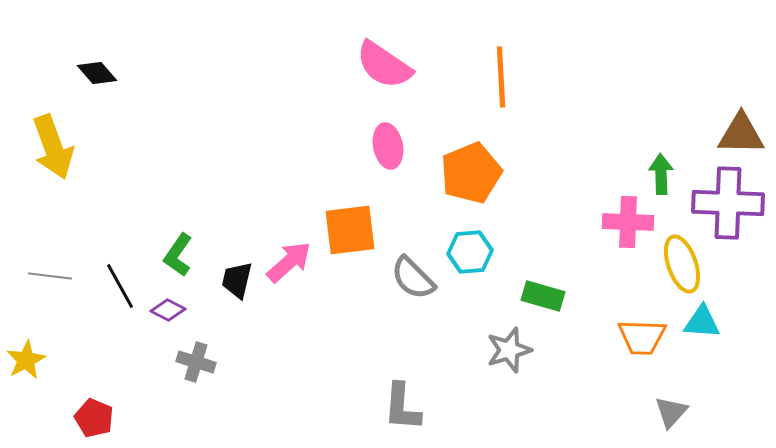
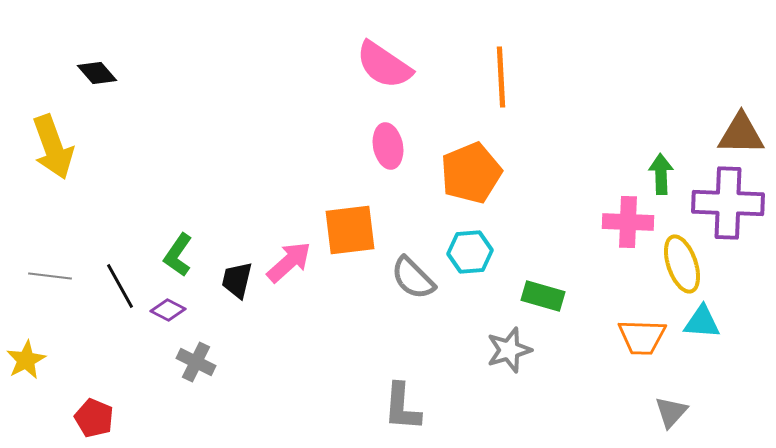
gray cross: rotated 9 degrees clockwise
